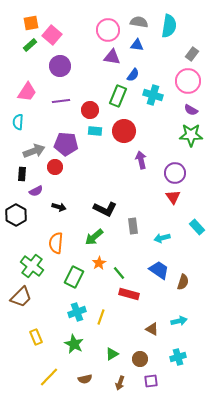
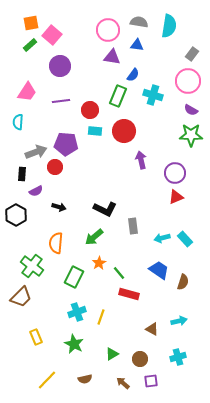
gray arrow at (34, 151): moved 2 px right, 1 px down
red triangle at (173, 197): moved 3 px right; rotated 42 degrees clockwise
cyan rectangle at (197, 227): moved 12 px left, 12 px down
yellow line at (49, 377): moved 2 px left, 3 px down
brown arrow at (120, 383): moved 3 px right; rotated 112 degrees clockwise
